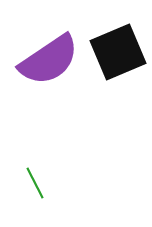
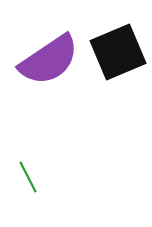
green line: moved 7 px left, 6 px up
